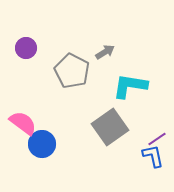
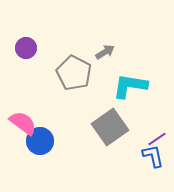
gray pentagon: moved 2 px right, 2 px down
blue circle: moved 2 px left, 3 px up
